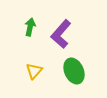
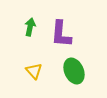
purple L-shape: rotated 36 degrees counterclockwise
yellow triangle: rotated 24 degrees counterclockwise
